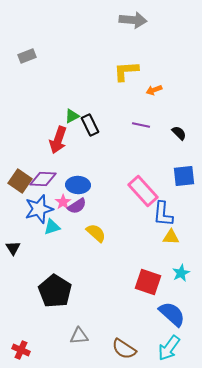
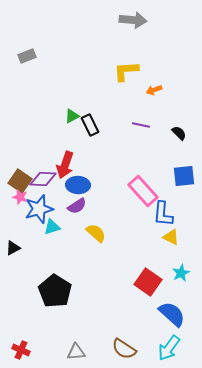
red arrow: moved 7 px right, 25 px down
pink star: moved 43 px left, 5 px up; rotated 21 degrees counterclockwise
yellow triangle: rotated 24 degrees clockwise
black triangle: rotated 35 degrees clockwise
red square: rotated 16 degrees clockwise
gray triangle: moved 3 px left, 16 px down
